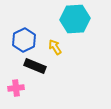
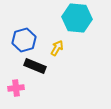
cyan hexagon: moved 2 px right, 1 px up; rotated 8 degrees clockwise
blue hexagon: rotated 10 degrees clockwise
yellow arrow: moved 2 px right, 1 px down; rotated 63 degrees clockwise
